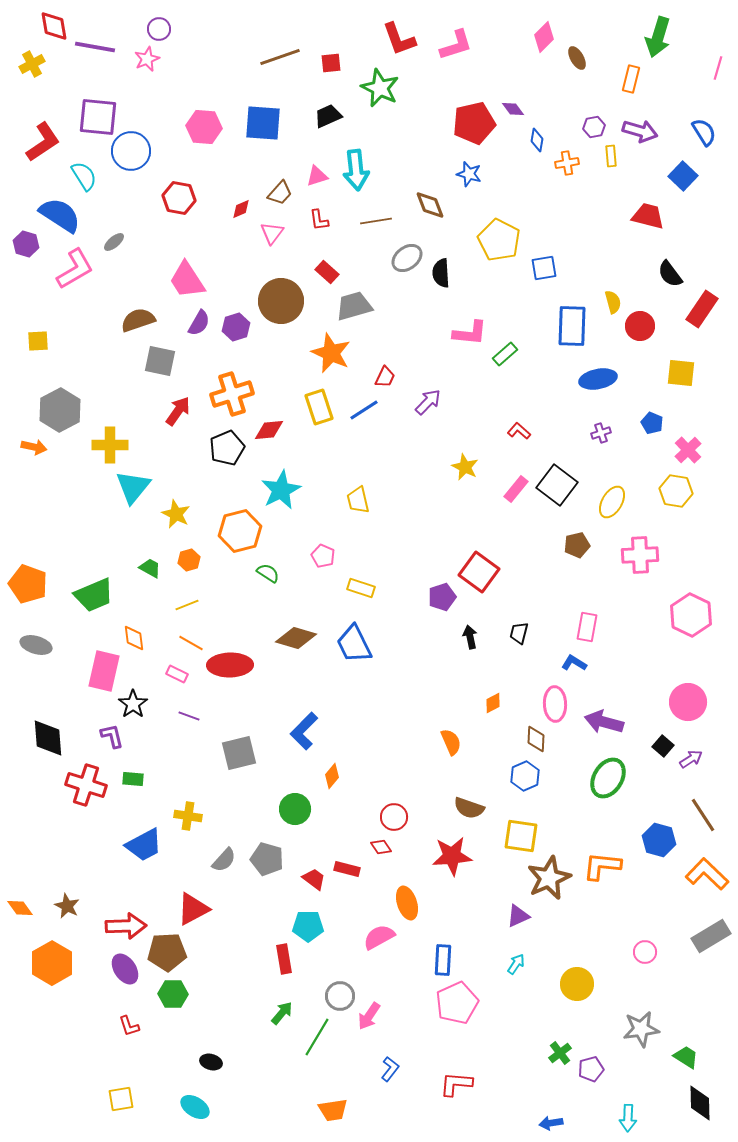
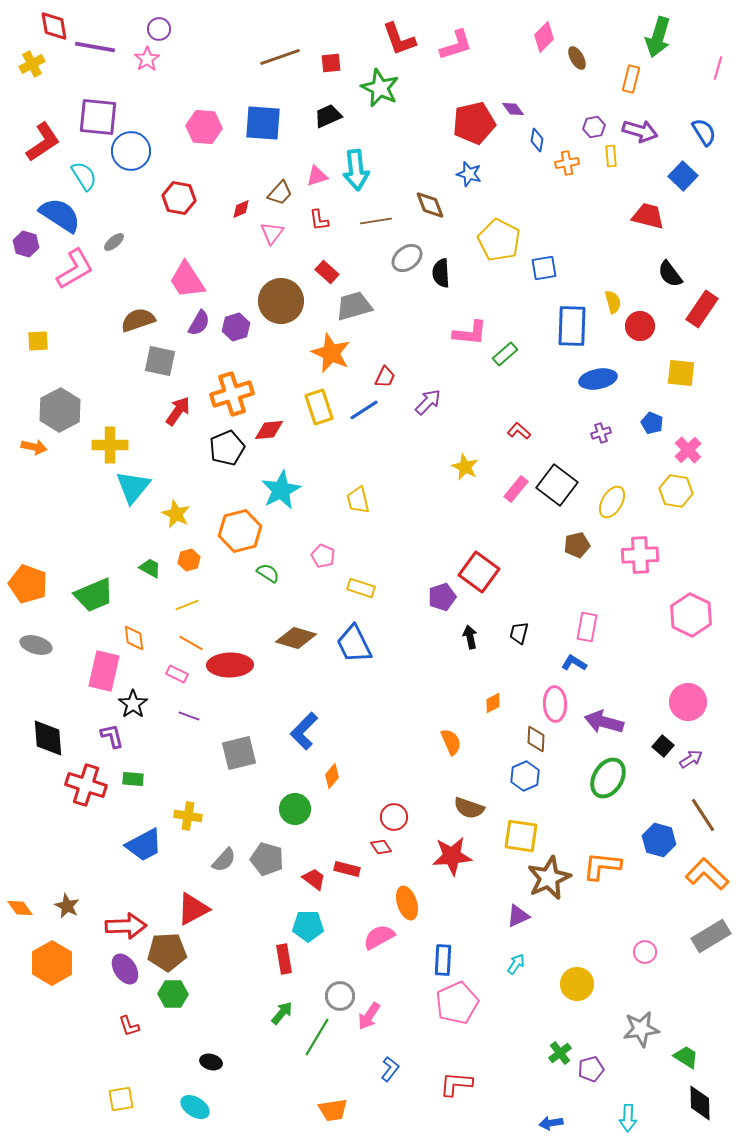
pink star at (147, 59): rotated 10 degrees counterclockwise
